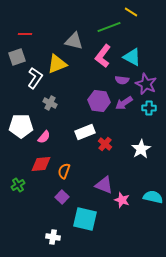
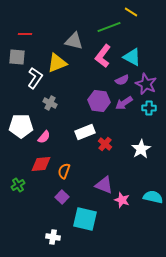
gray square: rotated 24 degrees clockwise
yellow triangle: moved 1 px up
purple semicircle: rotated 32 degrees counterclockwise
